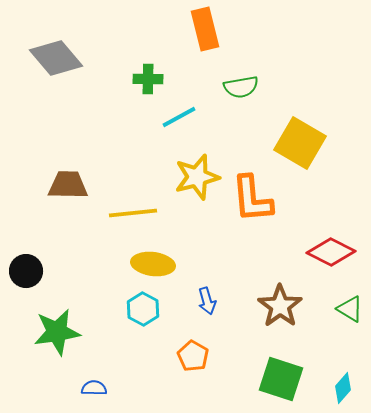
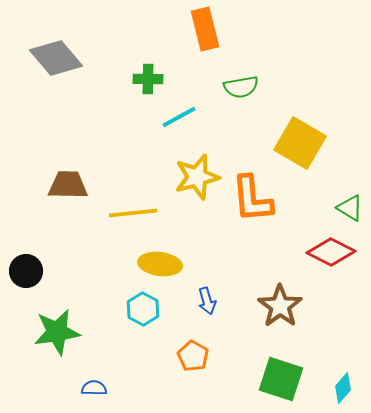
yellow ellipse: moved 7 px right
green triangle: moved 101 px up
